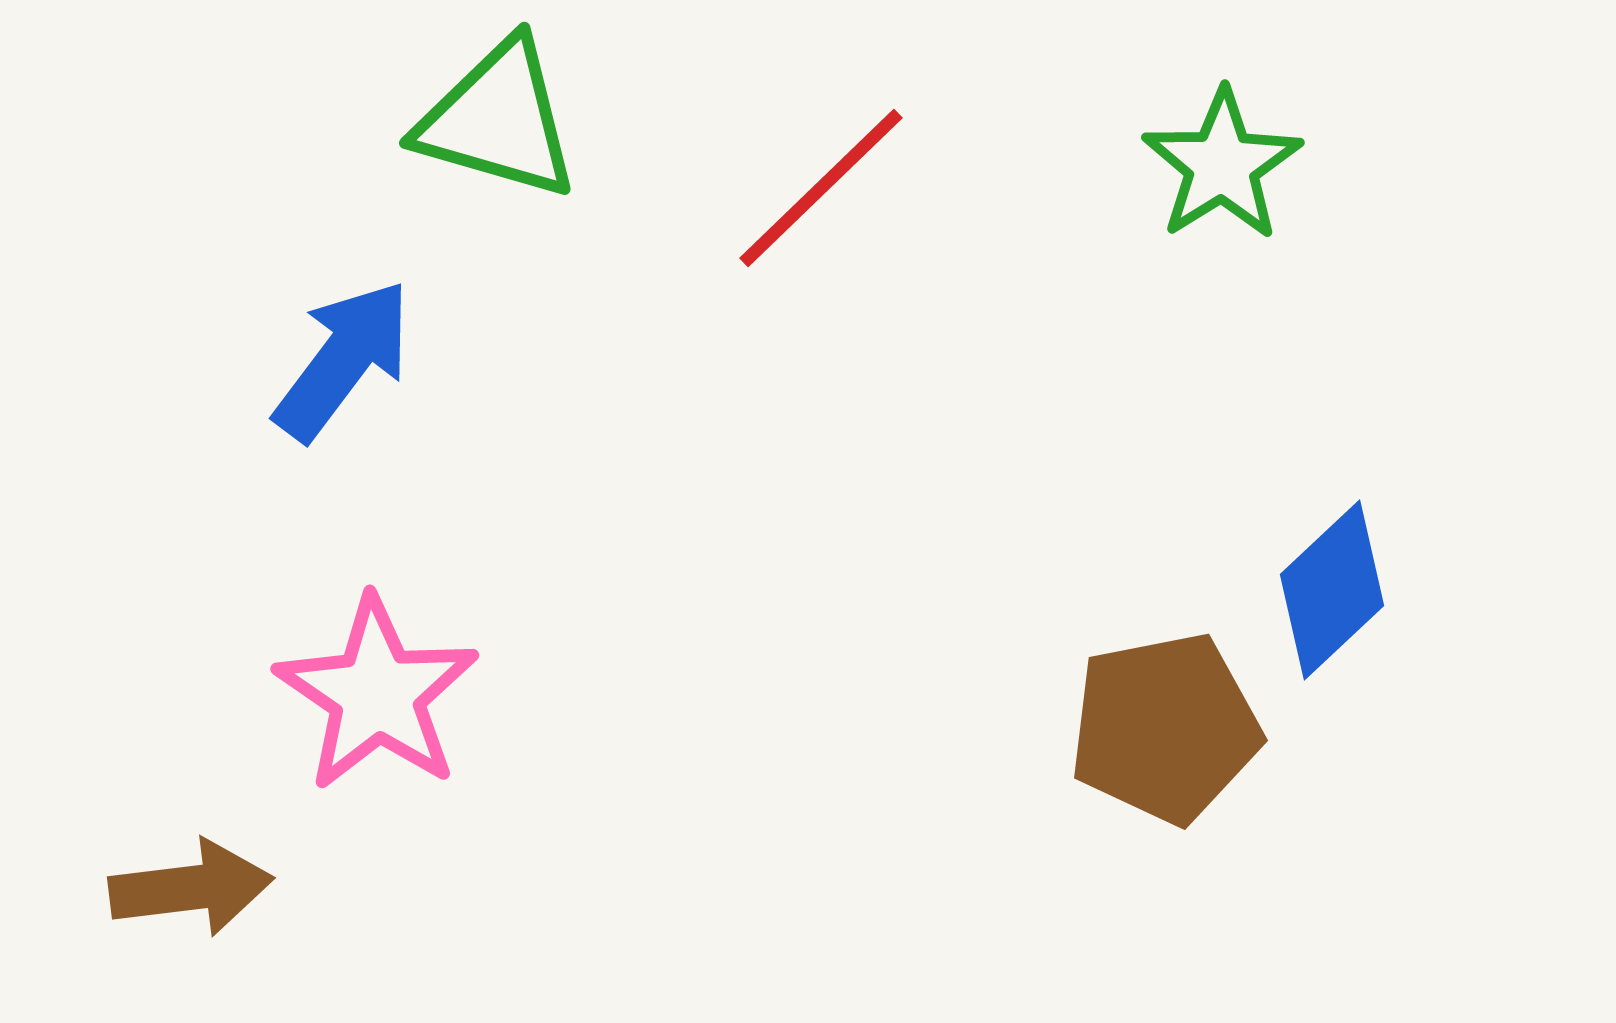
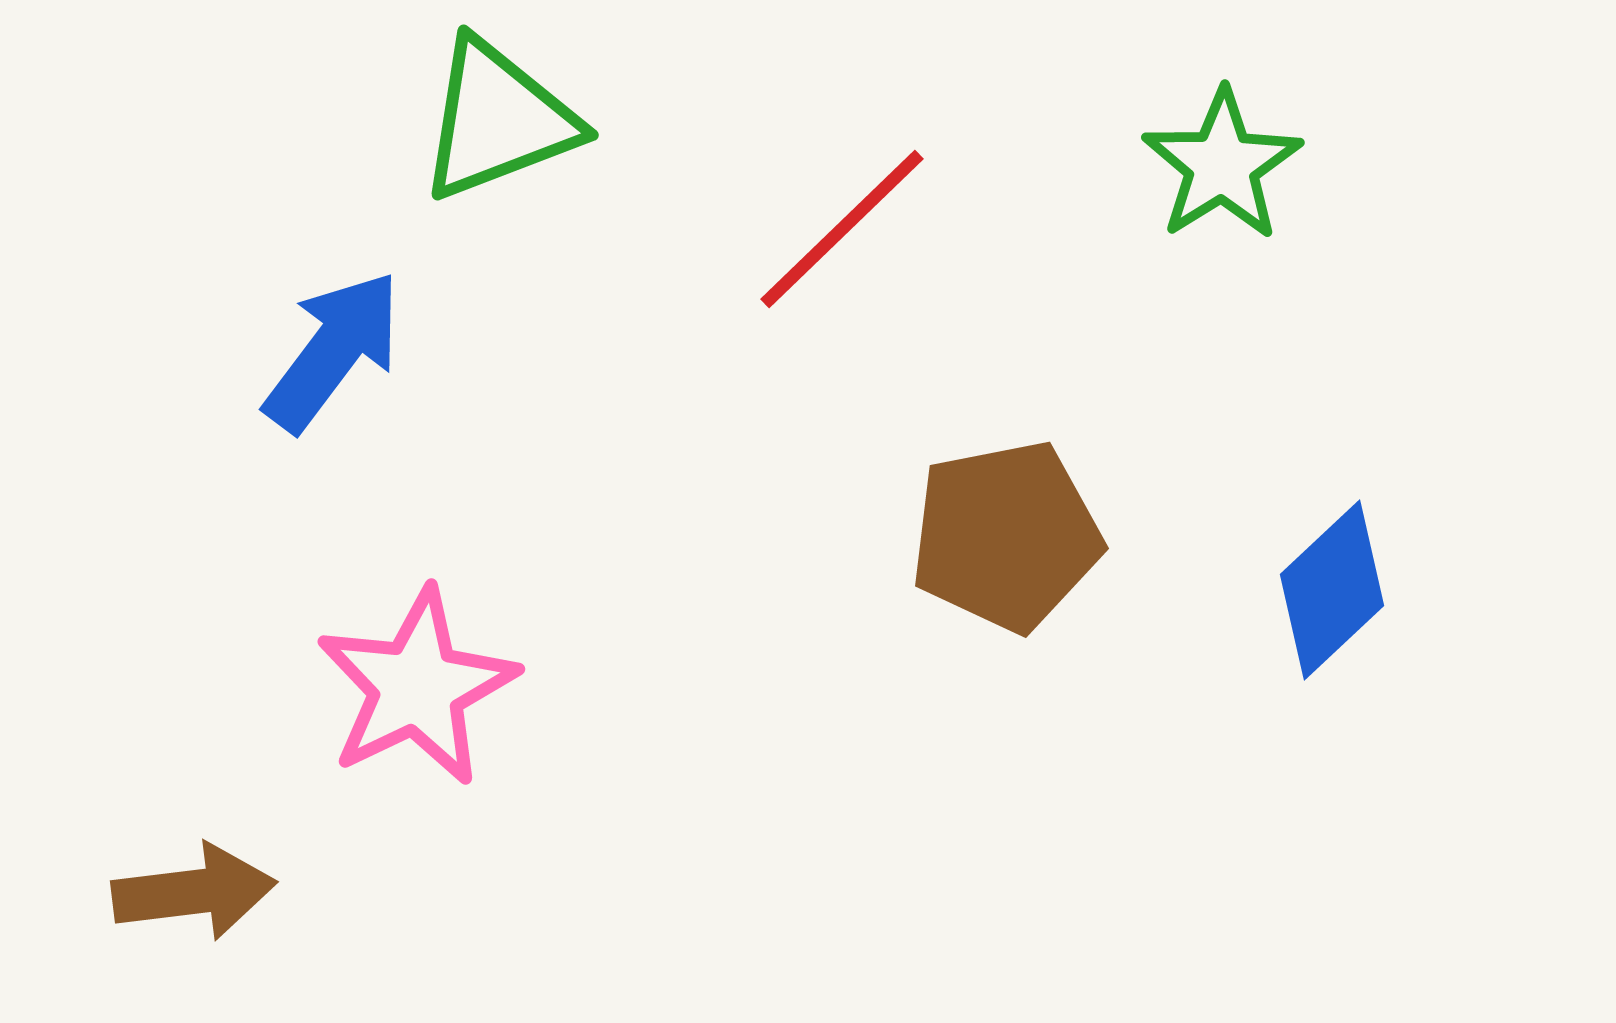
green triangle: rotated 37 degrees counterclockwise
red line: moved 21 px right, 41 px down
blue arrow: moved 10 px left, 9 px up
pink star: moved 40 px right, 7 px up; rotated 12 degrees clockwise
brown pentagon: moved 159 px left, 192 px up
brown arrow: moved 3 px right, 4 px down
